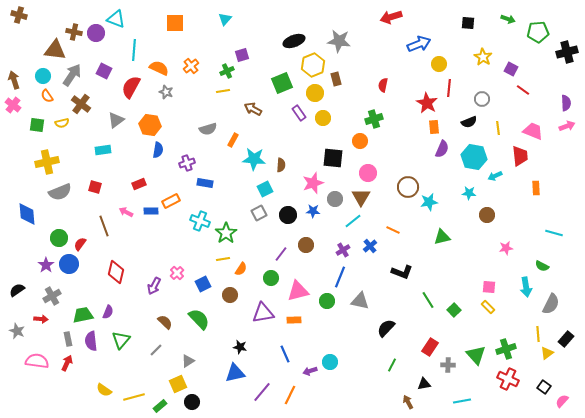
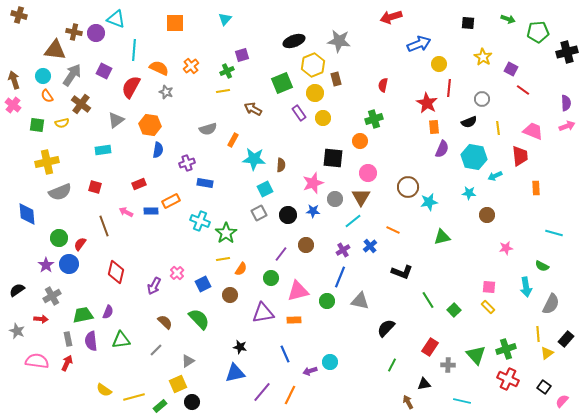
green triangle at (121, 340): rotated 42 degrees clockwise
cyan line at (462, 401): rotated 24 degrees clockwise
